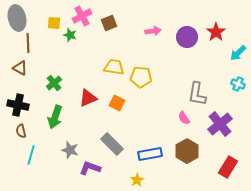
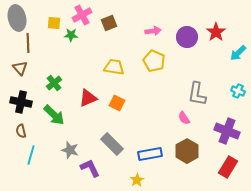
pink cross: moved 1 px up
green star: moved 1 px right; rotated 16 degrees counterclockwise
brown triangle: rotated 21 degrees clockwise
yellow pentagon: moved 13 px right, 16 px up; rotated 20 degrees clockwise
cyan cross: moved 7 px down
black cross: moved 3 px right, 3 px up
green arrow: moved 1 px left, 2 px up; rotated 65 degrees counterclockwise
purple cross: moved 7 px right, 7 px down; rotated 30 degrees counterclockwise
purple L-shape: rotated 45 degrees clockwise
